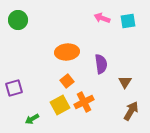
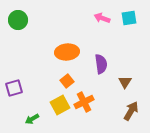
cyan square: moved 1 px right, 3 px up
